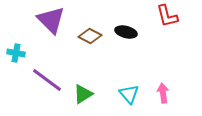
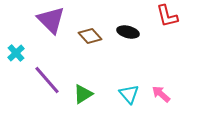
black ellipse: moved 2 px right
brown diamond: rotated 20 degrees clockwise
cyan cross: rotated 36 degrees clockwise
purple line: rotated 12 degrees clockwise
pink arrow: moved 2 px left, 1 px down; rotated 42 degrees counterclockwise
